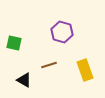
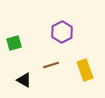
purple hexagon: rotated 15 degrees clockwise
green square: rotated 28 degrees counterclockwise
brown line: moved 2 px right
